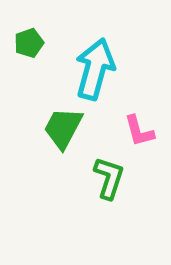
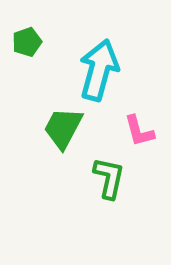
green pentagon: moved 2 px left, 1 px up
cyan arrow: moved 4 px right, 1 px down
green L-shape: rotated 6 degrees counterclockwise
